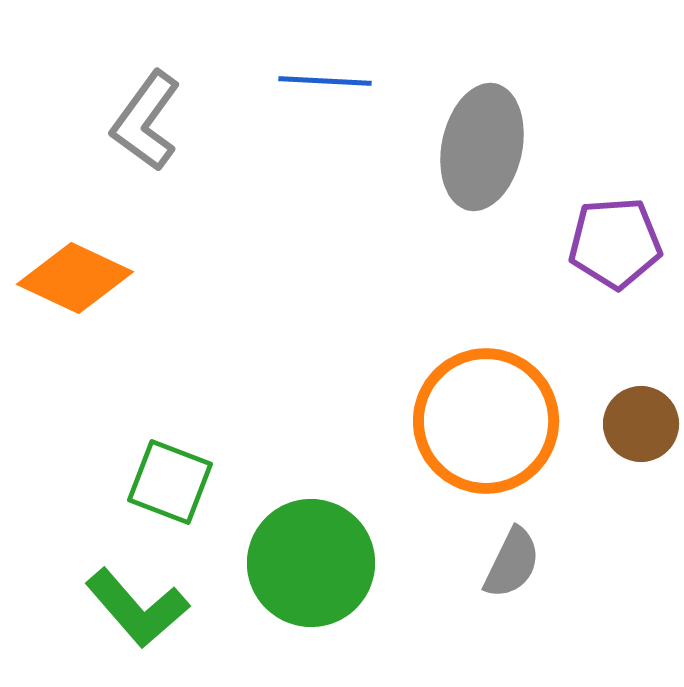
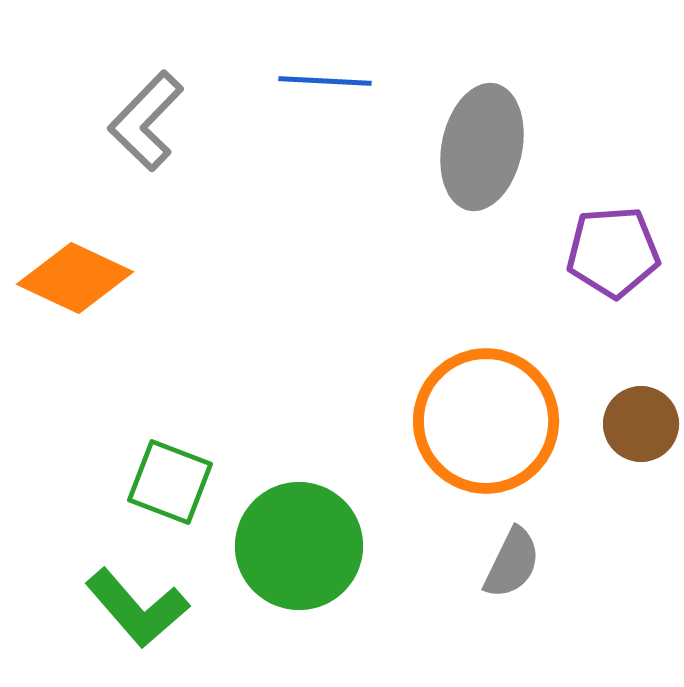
gray L-shape: rotated 8 degrees clockwise
purple pentagon: moved 2 px left, 9 px down
green circle: moved 12 px left, 17 px up
